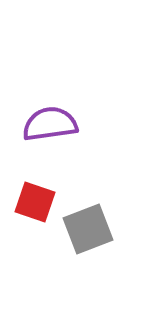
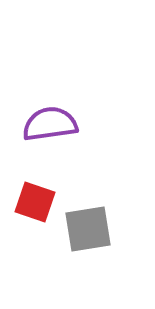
gray square: rotated 12 degrees clockwise
